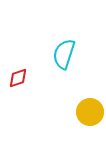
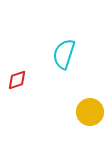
red diamond: moved 1 px left, 2 px down
